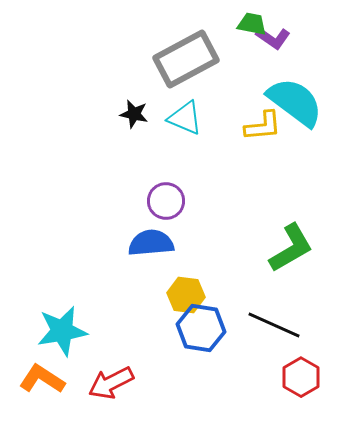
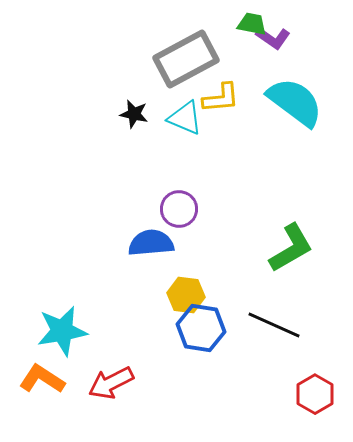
yellow L-shape: moved 42 px left, 28 px up
purple circle: moved 13 px right, 8 px down
red hexagon: moved 14 px right, 17 px down
